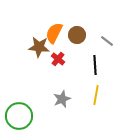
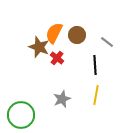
gray line: moved 1 px down
brown star: rotated 15 degrees clockwise
red cross: moved 1 px left, 1 px up
green circle: moved 2 px right, 1 px up
